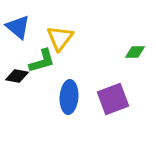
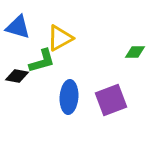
blue triangle: rotated 24 degrees counterclockwise
yellow triangle: rotated 24 degrees clockwise
purple square: moved 2 px left, 1 px down
